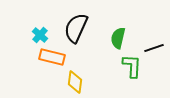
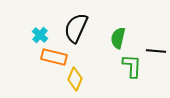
black line: moved 2 px right, 3 px down; rotated 24 degrees clockwise
orange rectangle: moved 2 px right
yellow diamond: moved 3 px up; rotated 15 degrees clockwise
